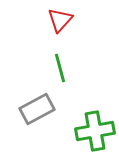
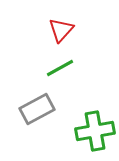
red triangle: moved 1 px right, 10 px down
green line: rotated 76 degrees clockwise
